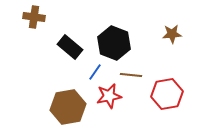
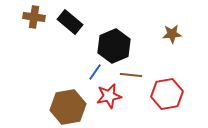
black hexagon: moved 3 px down; rotated 16 degrees clockwise
black rectangle: moved 25 px up
